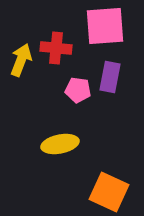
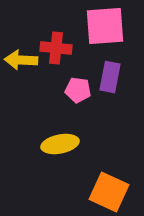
yellow arrow: rotated 108 degrees counterclockwise
